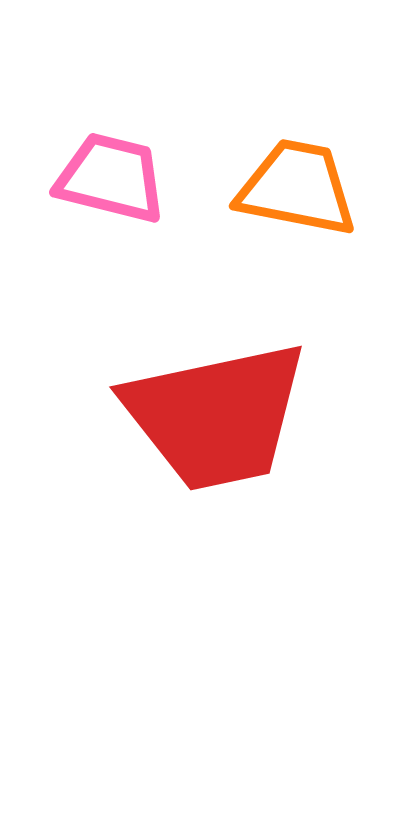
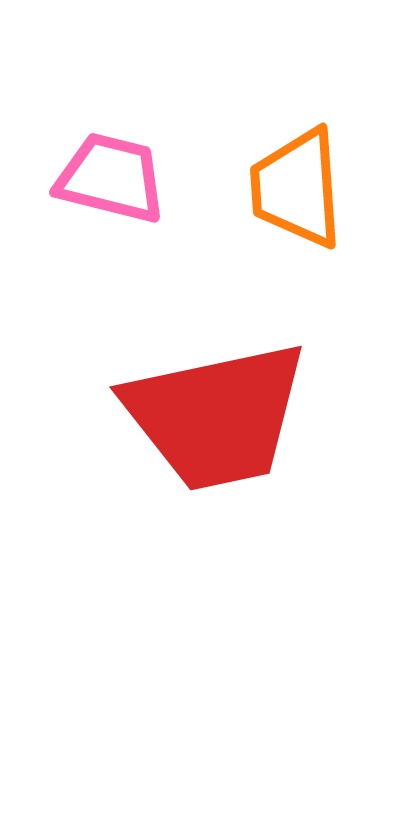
orange trapezoid: rotated 105 degrees counterclockwise
